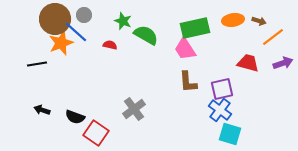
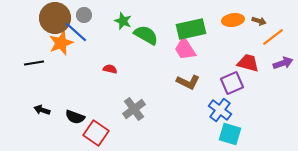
brown circle: moved 1 px up
green rectangle: moved 4 px left, 1 px down
red semicircle: moved 24 px down
black line: moved 3 px left, 1 px up
brown L-shape: rotated 60 degrees counterclockwise
purple square: moved 10 px right, 6 px up; rotated 10 degrees counterclockwise
